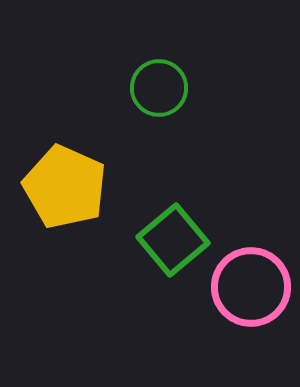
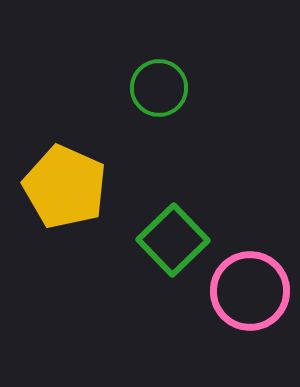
green square: rotated 4 degrees counterclockwise
pink circle: moved 1 px left, 4 px down
